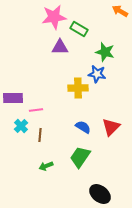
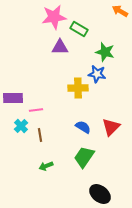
brown line: rotated 16 degrees counterclockwise
green trapezoid: moved 4 px right
